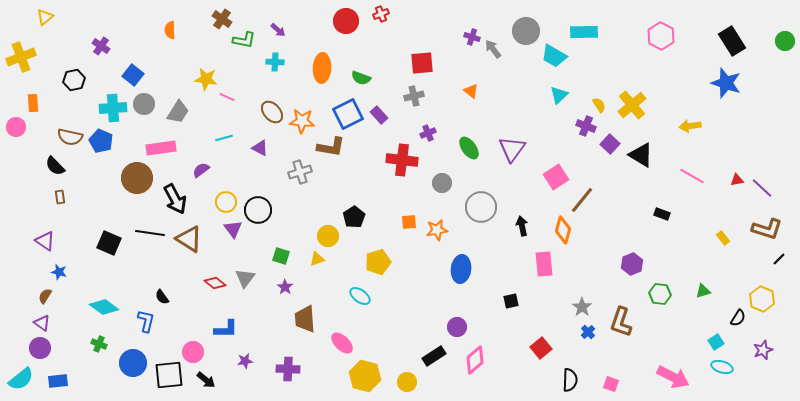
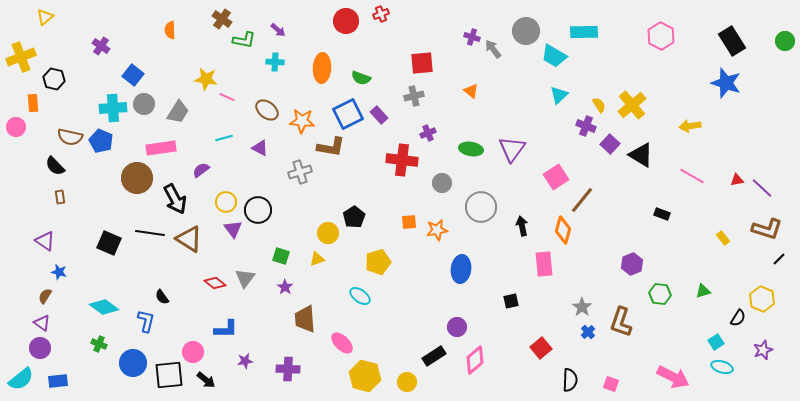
black hexagon at (74, 80): moved 20 px left, 1 px up; rotated 25 degrees clockwise
brown ellipse at (272, 112): moved 5 px left, 2 px up; rotated 10 degrees counterclockwise
green ellipse at (469, 148): moved 2 px right, 1 px down; rotated 45 degrees counterclockwise
yellow circle at (328, 236): moved 3 px up
